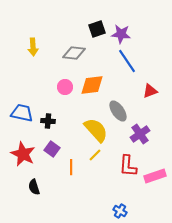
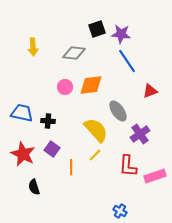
orange diamond: moved 1 px left
